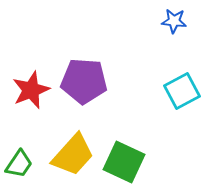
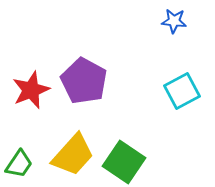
purple pentagon: rotated 24 degrees clockwise
green square: rotated 9 degrees clockwise
